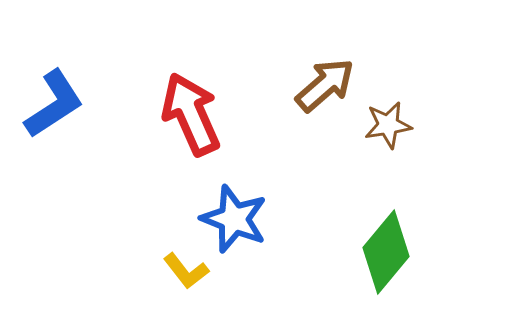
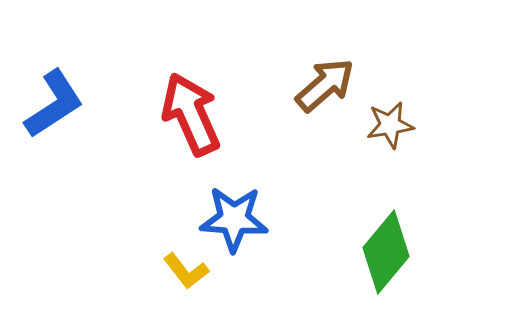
brown star: moved 2 px right
blue star: rotated 18 degrees counterclockwise
